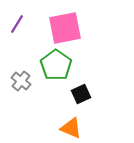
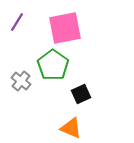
purple line: moved 2 px up
green pentagon: moved 3 px left
